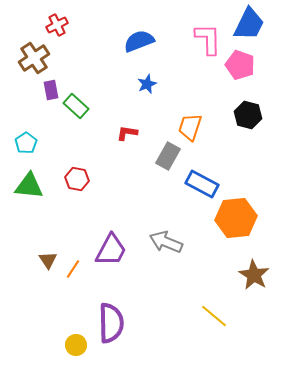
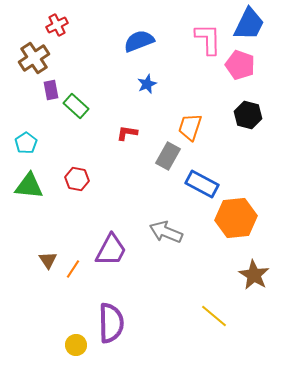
gray arrow: moved 10 px up
